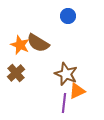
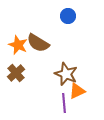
orange star: moved 2 px left
purple line: rotated 12 degrees counterclockwise
